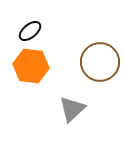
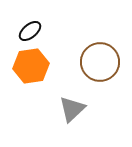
orange hexagon: rotated 16 degrees counterclockwise
